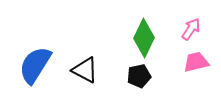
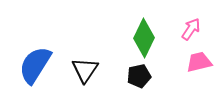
pink trapezoid: moved 3 px right
black triangle: rotated 36 degrees clockwise
